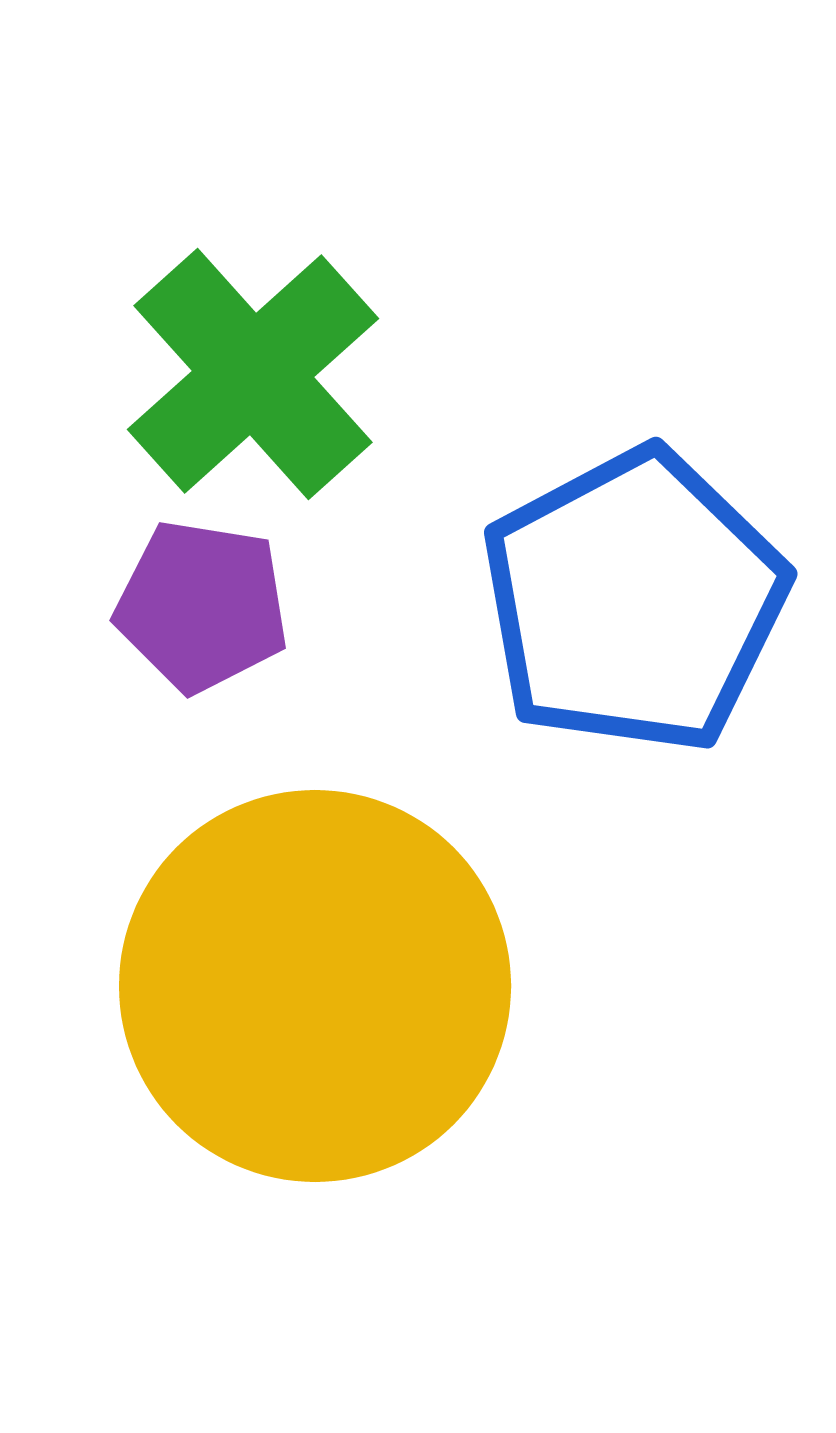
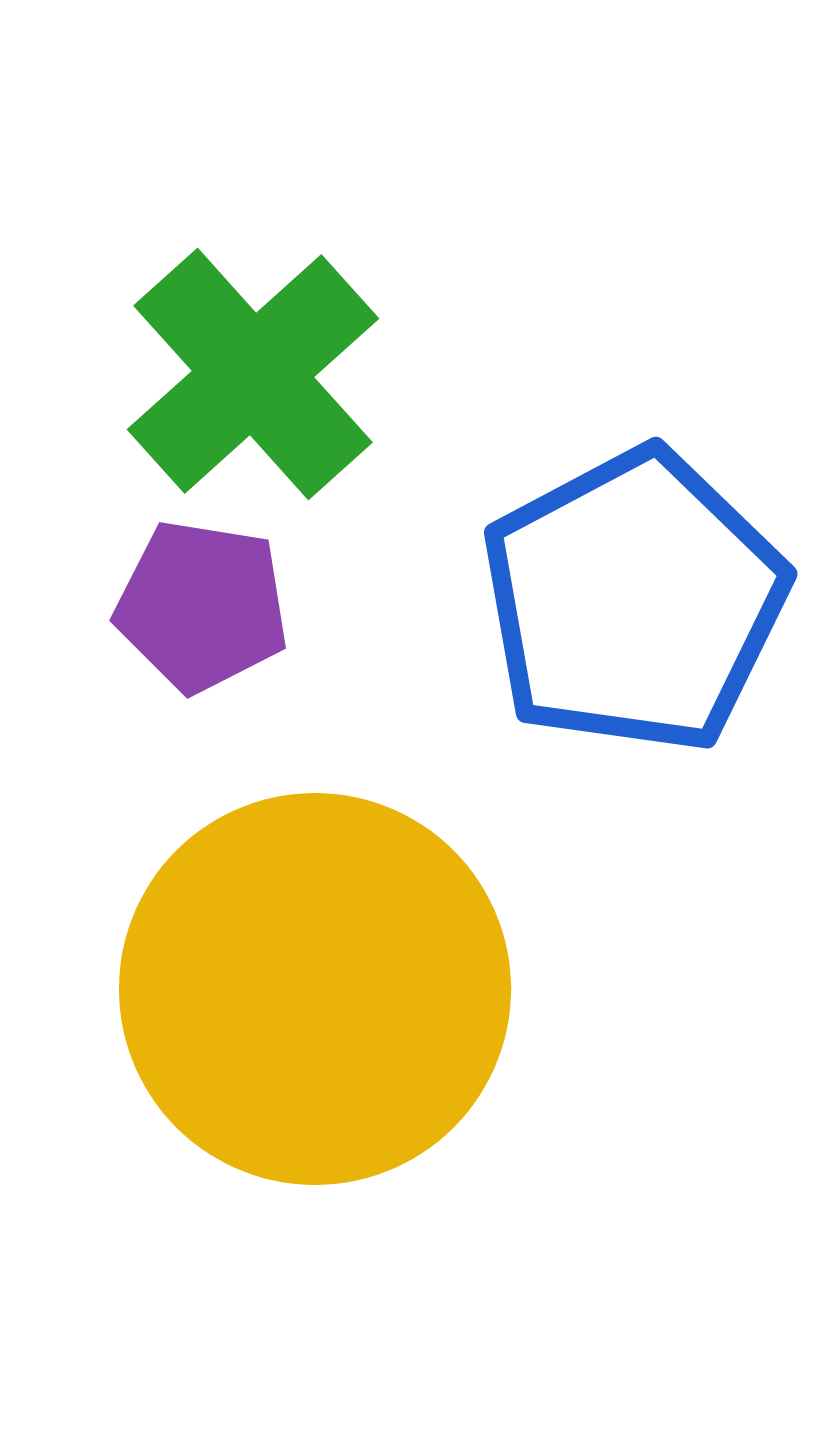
yellow circle: moved 3 px down
